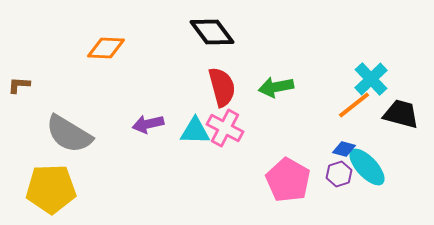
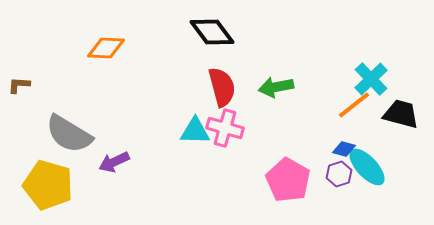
purple arrow: moved 34 px left, 38 px down; rotated 12 degrees counterclockwise
pink cross: rotated 12 degrees counterclockwise
yellow pentagon: moved 3 px left, 4 px up; rotated 18 degrees clockwise
